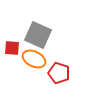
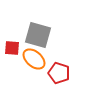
gray square: rotated 8 degrees counterclockwise
orange ellipse: rotated 15 degrees clockwise
